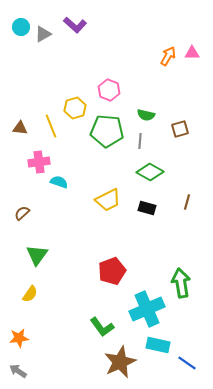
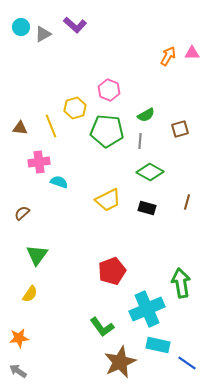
green semicircle: rotated 42 degrees counterclockwise
